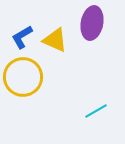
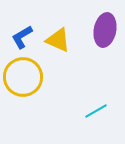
purple ellipse: moved 13 px right, 7 px down
yellow triangle: moved 3 px right
